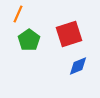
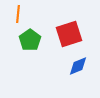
orange line: rotated 18 degrees counterclockwise
green pentagon: moved 1 px right
